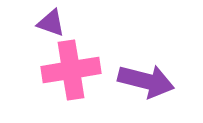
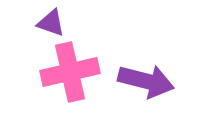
pink cross: moved 1 px left, 2 px down; rotated 4 degrees counterclockwise
